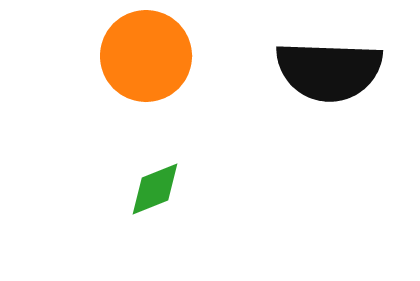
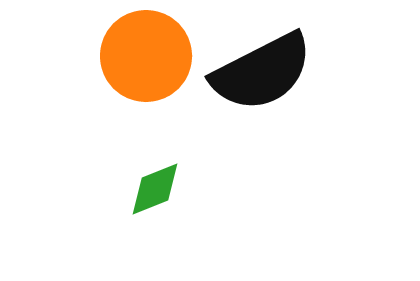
black semicircle: moved 67 px left, 1 px down; rotated 29 degrees counterclockwise
